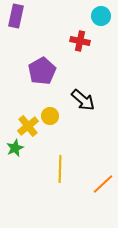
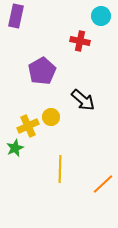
yellow circle: moved 1 px right, 1 px down
yellow cross: rotated 15 degrees clockwise
